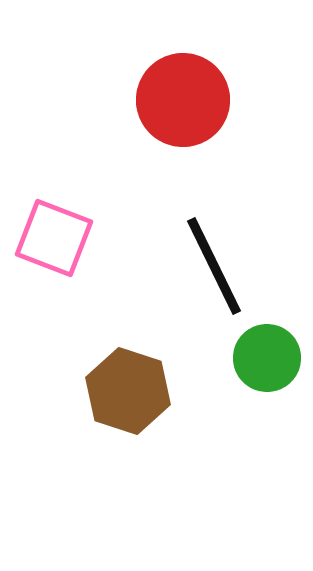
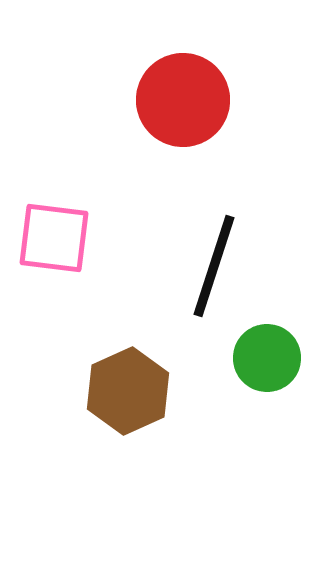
pink square: rotated 14 degrees counterclockwise
black line: rotated 44 degrees clockwise
brown hexagon: rotated 18 degrees clockwise
